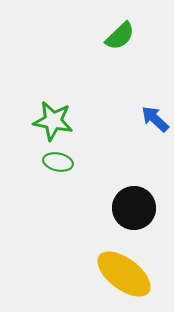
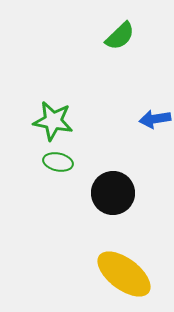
blue arrow: rotated 52 degrees counterclockwise
black circle: moved 21 px left, 15 px up
